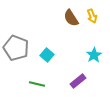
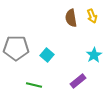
brown semicircle: rotated 24 degrees clockwise
gray pentagon: rotated 20 degrees counterclockwise
green line: moved 3 px left, 1 px down
